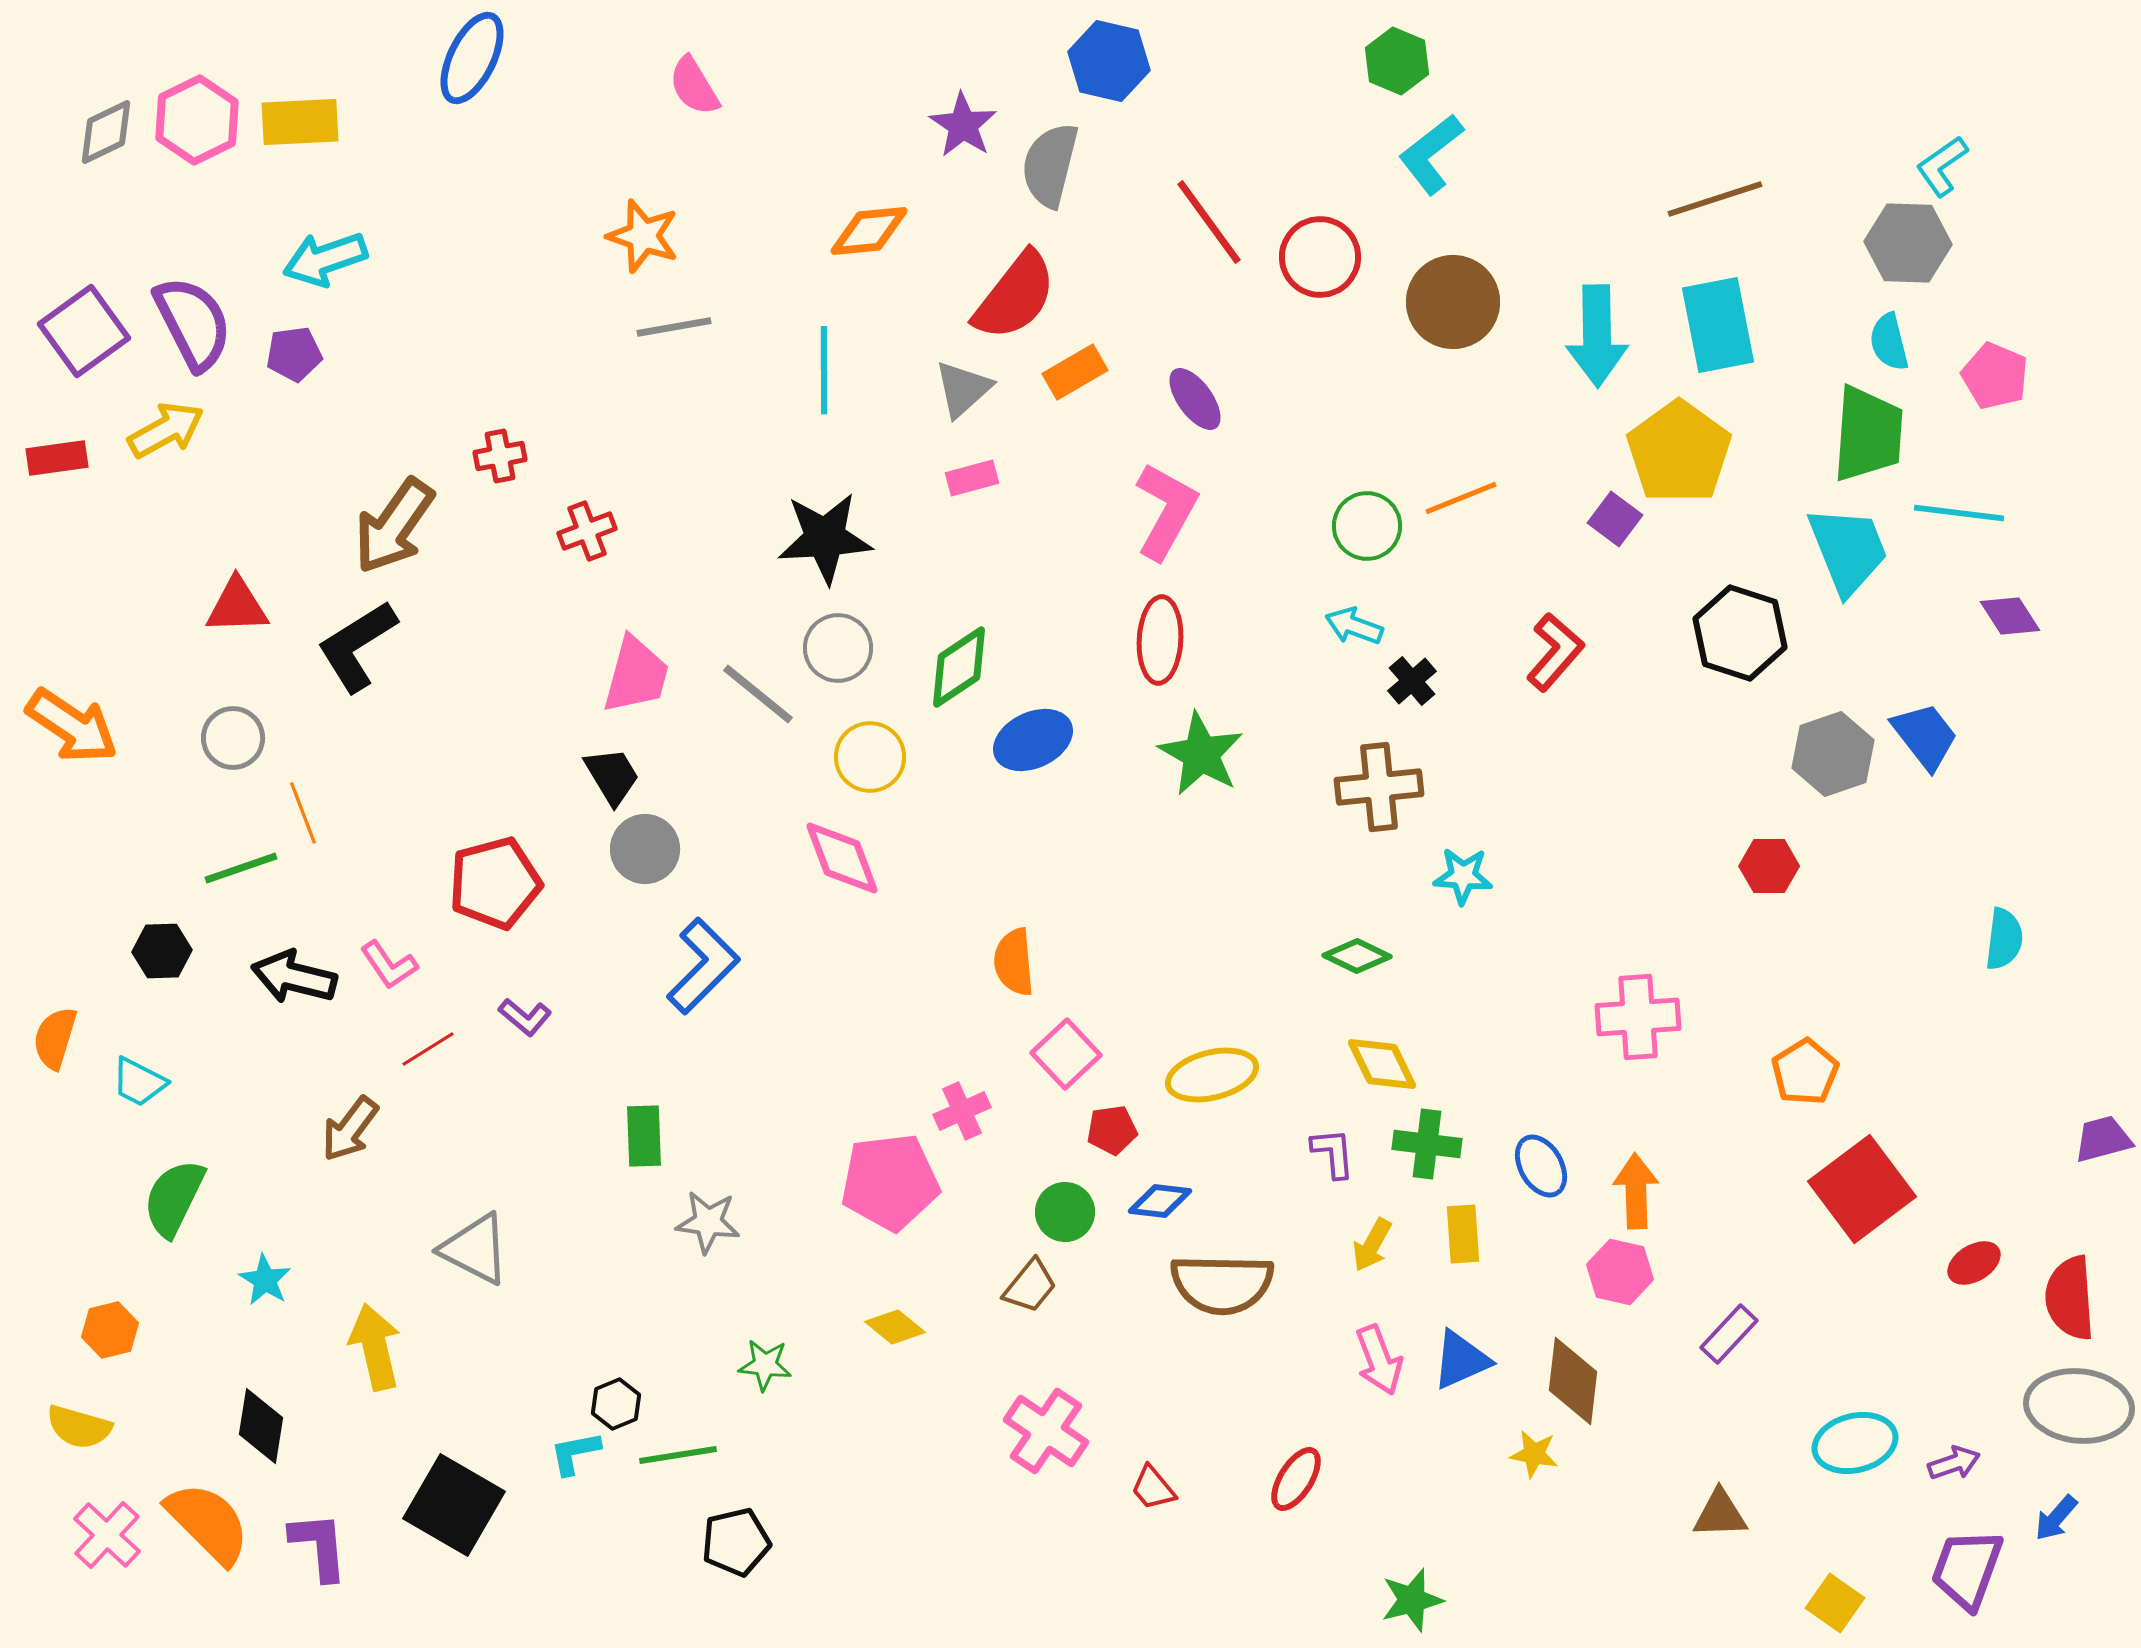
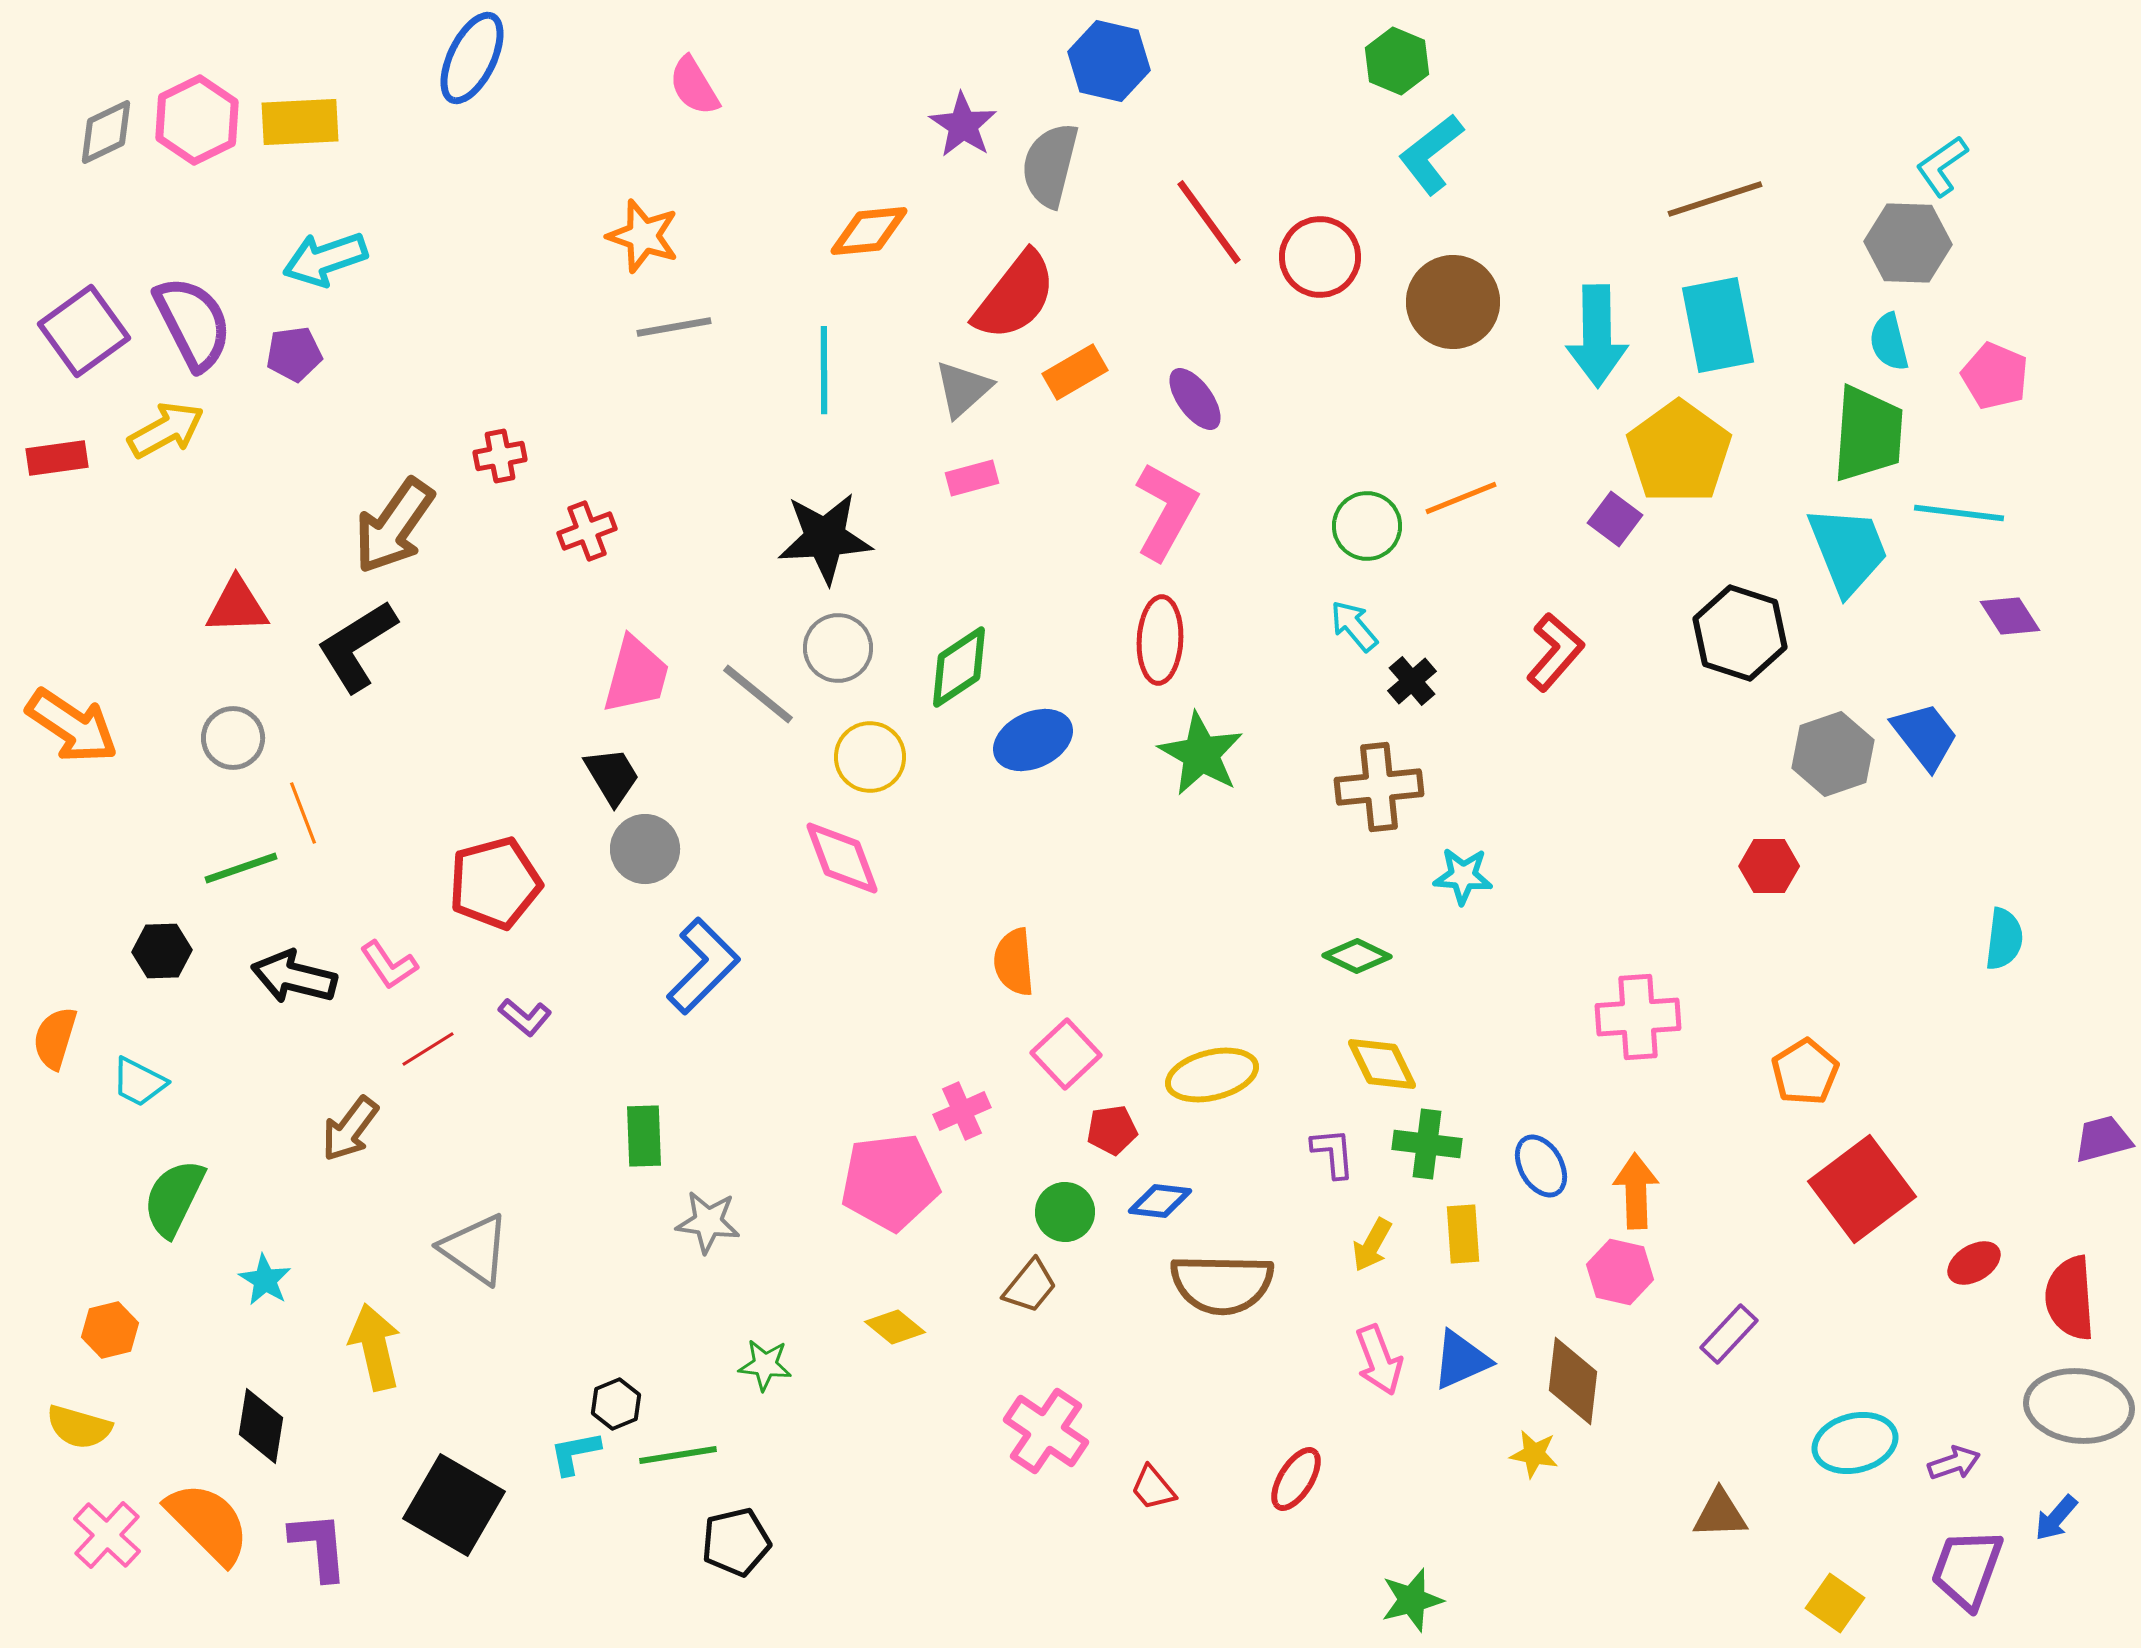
cyan arrow at (1354, 626): rotated 30 degrees clockwise
gray triangle at (475, 1249): rotated 8 degrees clockwise
